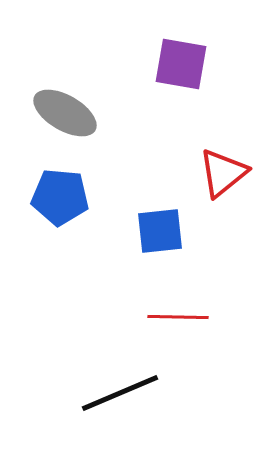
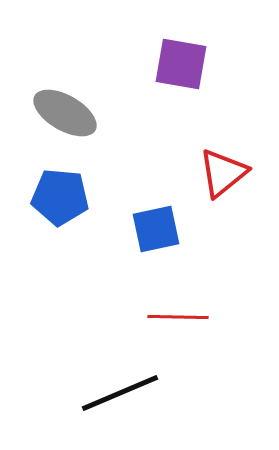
blue square: moved 4 px left, 2 px up; rotated 6 degrees counterclockwise
